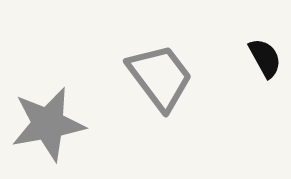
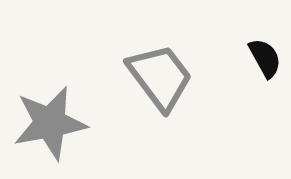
gray star: moved 2 px right, 1 px up
